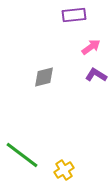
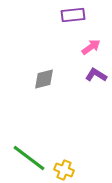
purple rectangle: moved 1 px left
gray diamond: moved 2 px down
green line: moved 7 px right, 3 px down
yellow cross: rotated 36 degrees counterclockwise
